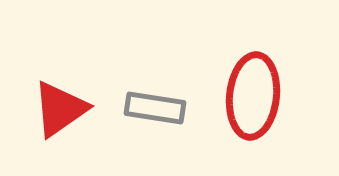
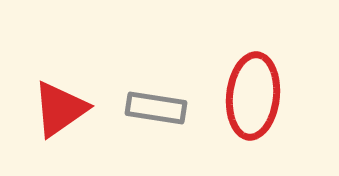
gray rectangle: moved 1 px right
